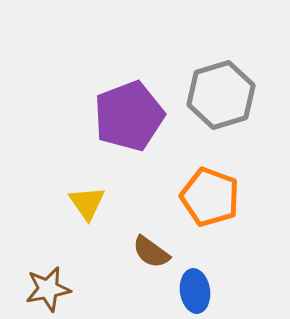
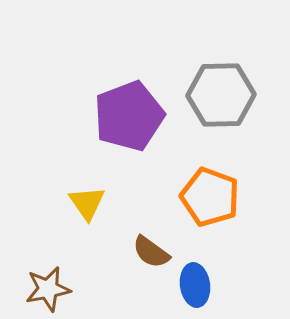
gray hexagon: rotated 16 degrees clockwise
blue ellipse: moved 6 px up
